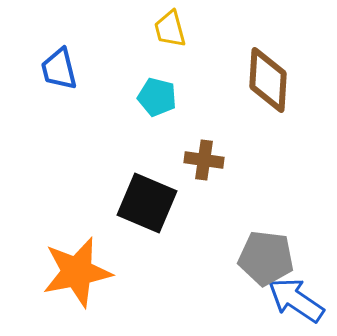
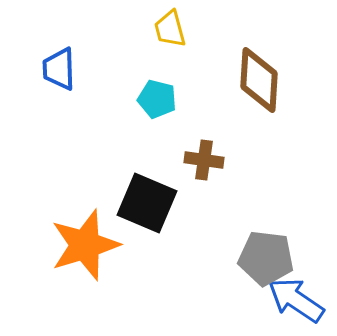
blue trapezoid: rotated 12 degrees clockwise
brown diamond: moved 9 px left
cyan pentagon: moved 2 px down
orange star: moved 8 px right, 27 px up; rotated 6 degrees counterclockwise
